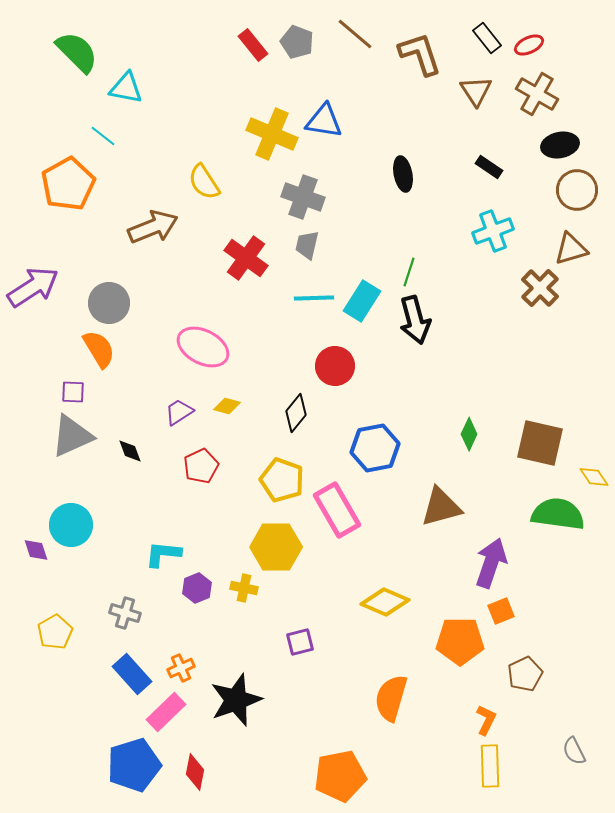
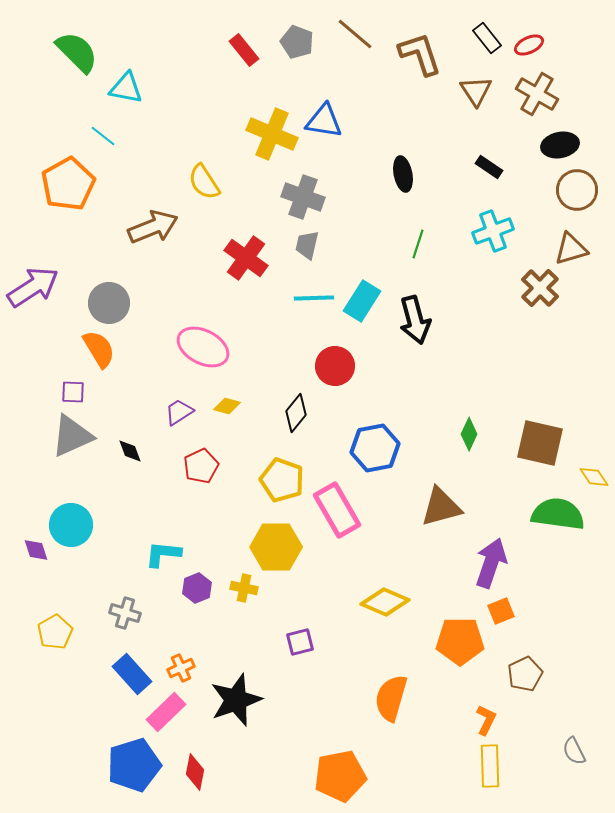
red rectangle at (253, 45): moved 9 px left, 5 px down
green line at (409, 272): moved 9 px right, 28 px up
